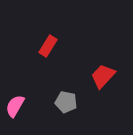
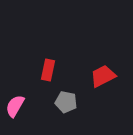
red rectangle: moved 24 px down; rotated 20 degrees counterclockwise
red trapezoid: rotated 20 degrees clockwise
